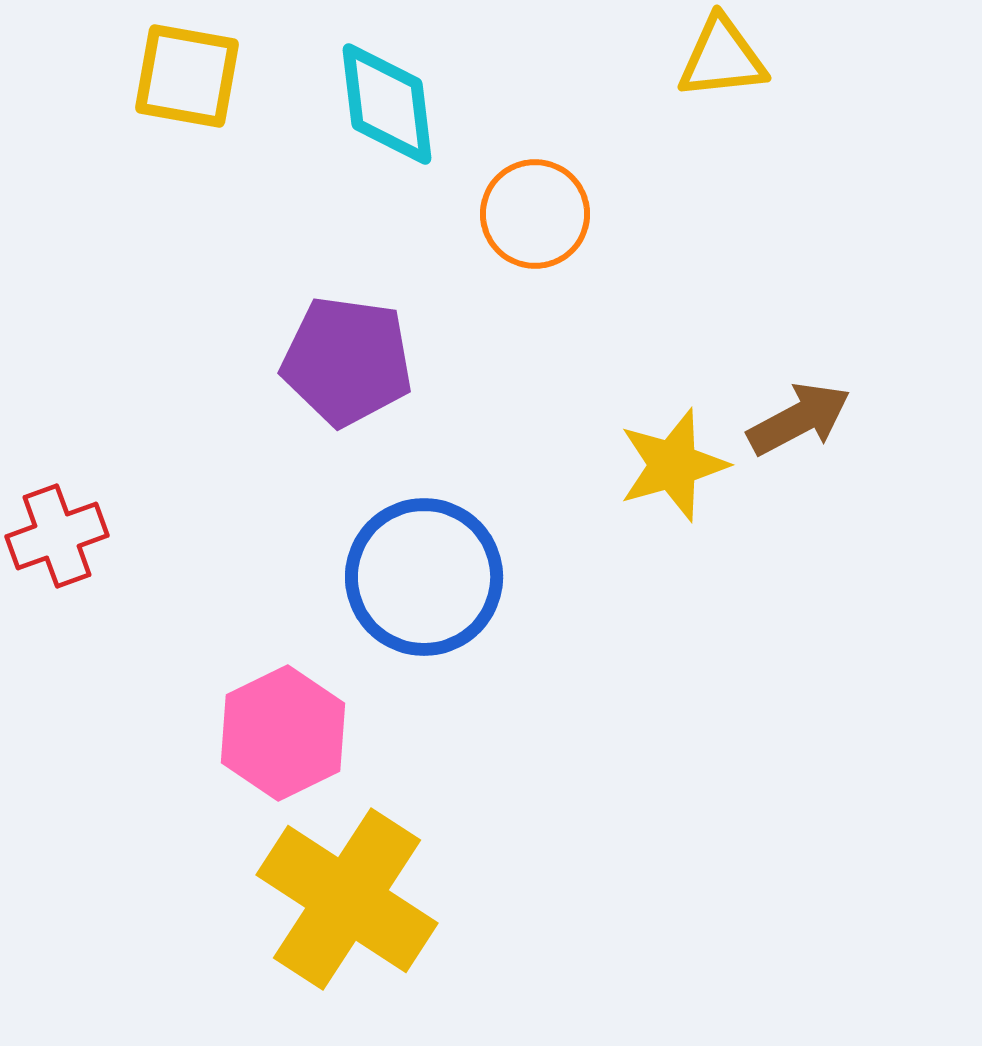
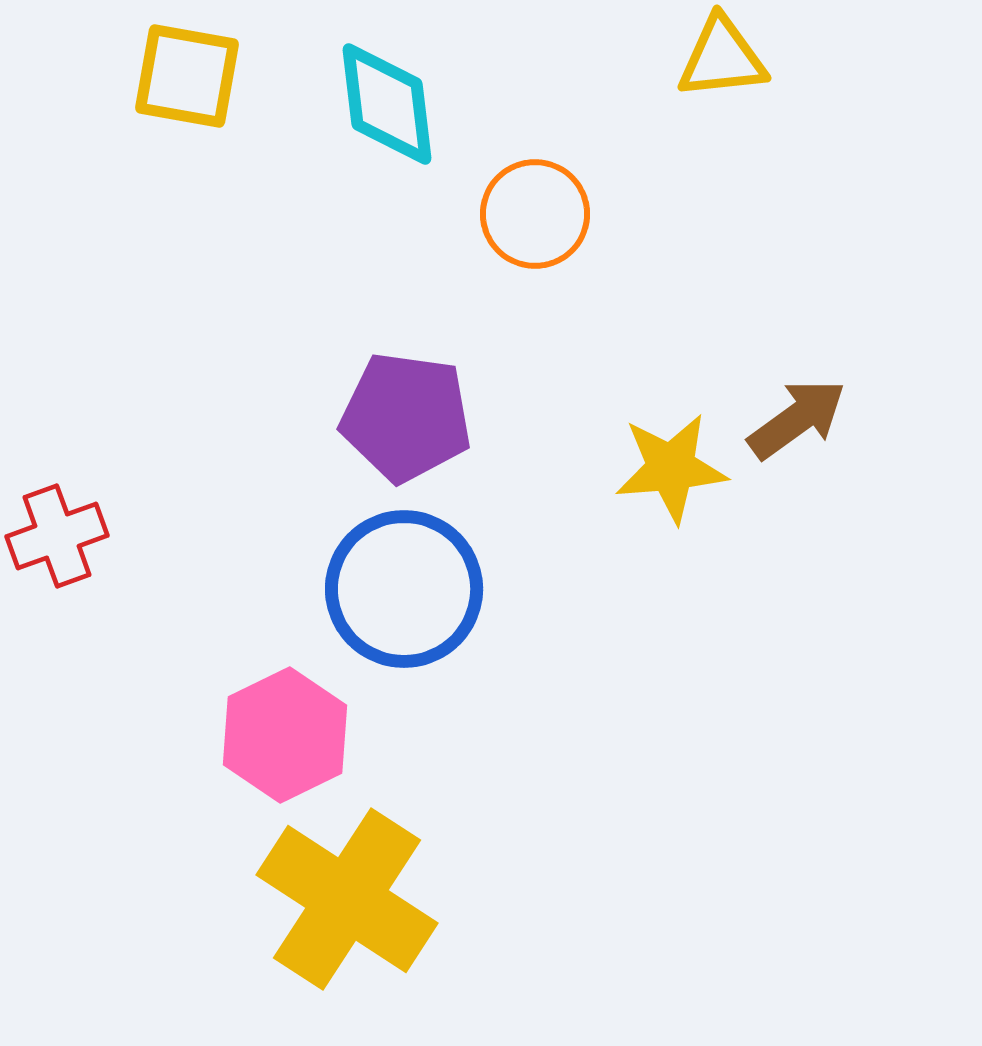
purple pentagon: moved 59 px right, 56 px down
brown arrow: moved 2 px left; rotated 8 degrees counterclockwise
yellow star: moved 2 px left, 3 px down; rotated 11 degrees clockwise
blue circle: moved 20 px left, 12 px down
pink hexagon: moved 2 px right, 2 px down
